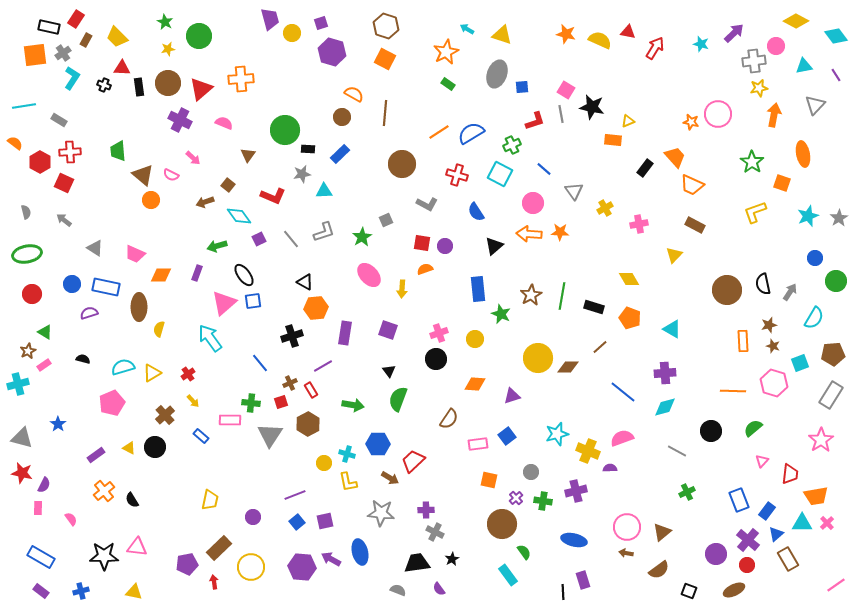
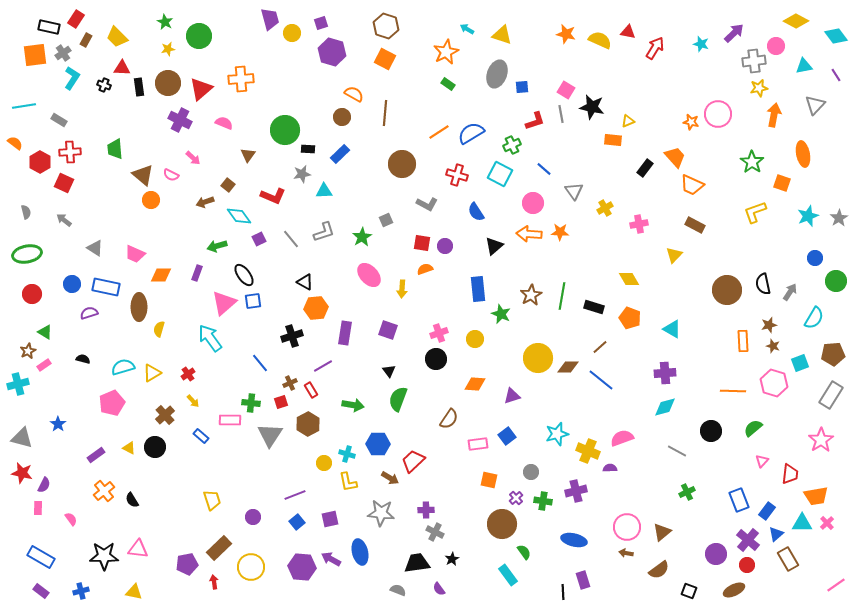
green trapezoid at (118, 151): moved 3 px left, 2 px up
blue line at (623, 392): moved 22 px left, 12 px up
yellow trapezoid at (210, 500): moved 2 px right; rotated 30 degrees counterclockwise
purple square at (325, 521): moved 5 px right, 2 px up
pink triangle at (137, 547): moved 1 px right, 2 px down
